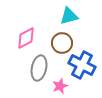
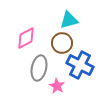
cyan triangle: moved 4 px down
blue cross: moved 2 px left
pink star: moved 3 px left; rotated 21 degrees counterclockwise
